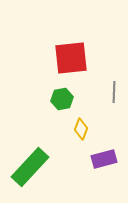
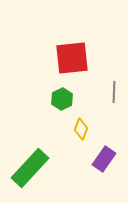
red square: moved 1 px right
green hexagon: rotated 15 degrees counterclockwise
purple rectangle: rotated 40 degrees counterclockwise
green rectangle: moved 1 px down
